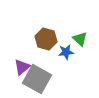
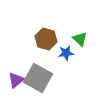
blue star: moved 1 px down
purple triangle: moved 6 px left, 13 px down
gray square: moved 1 px right, 1 px up
